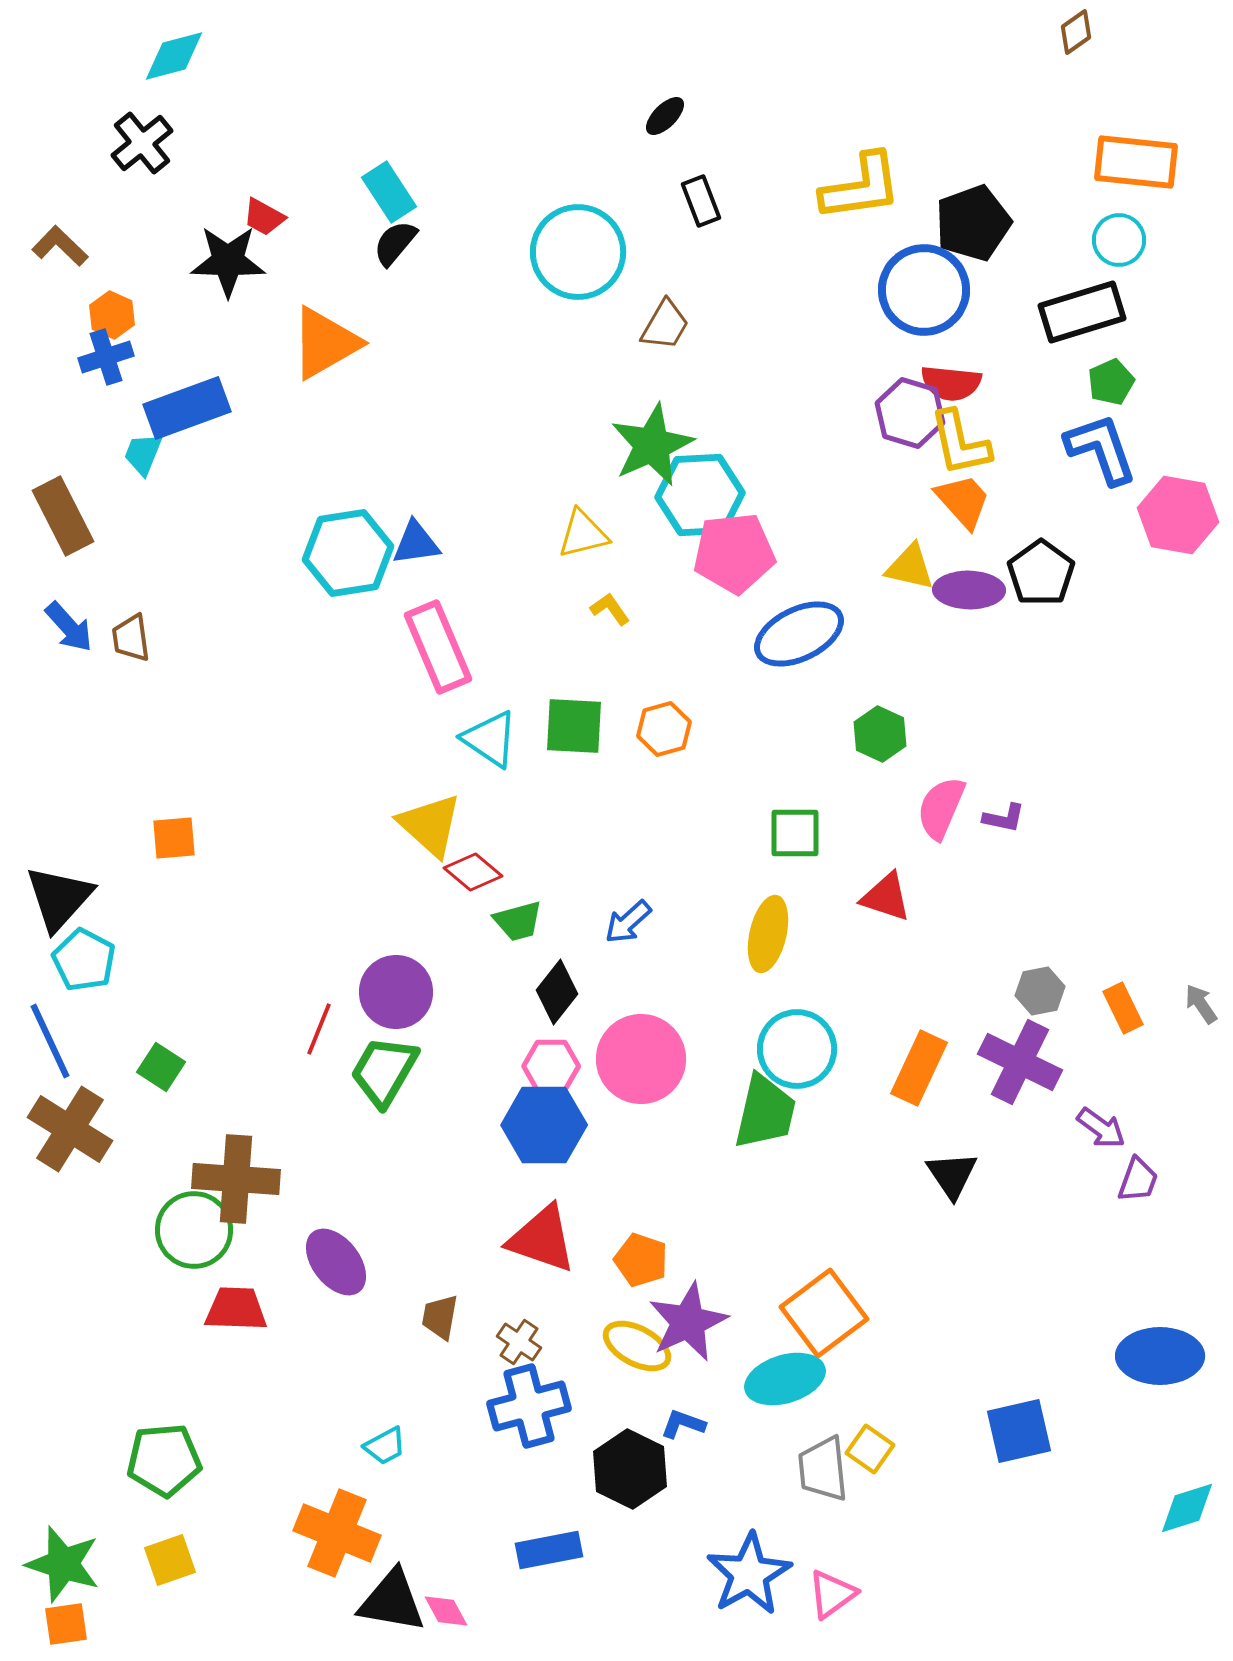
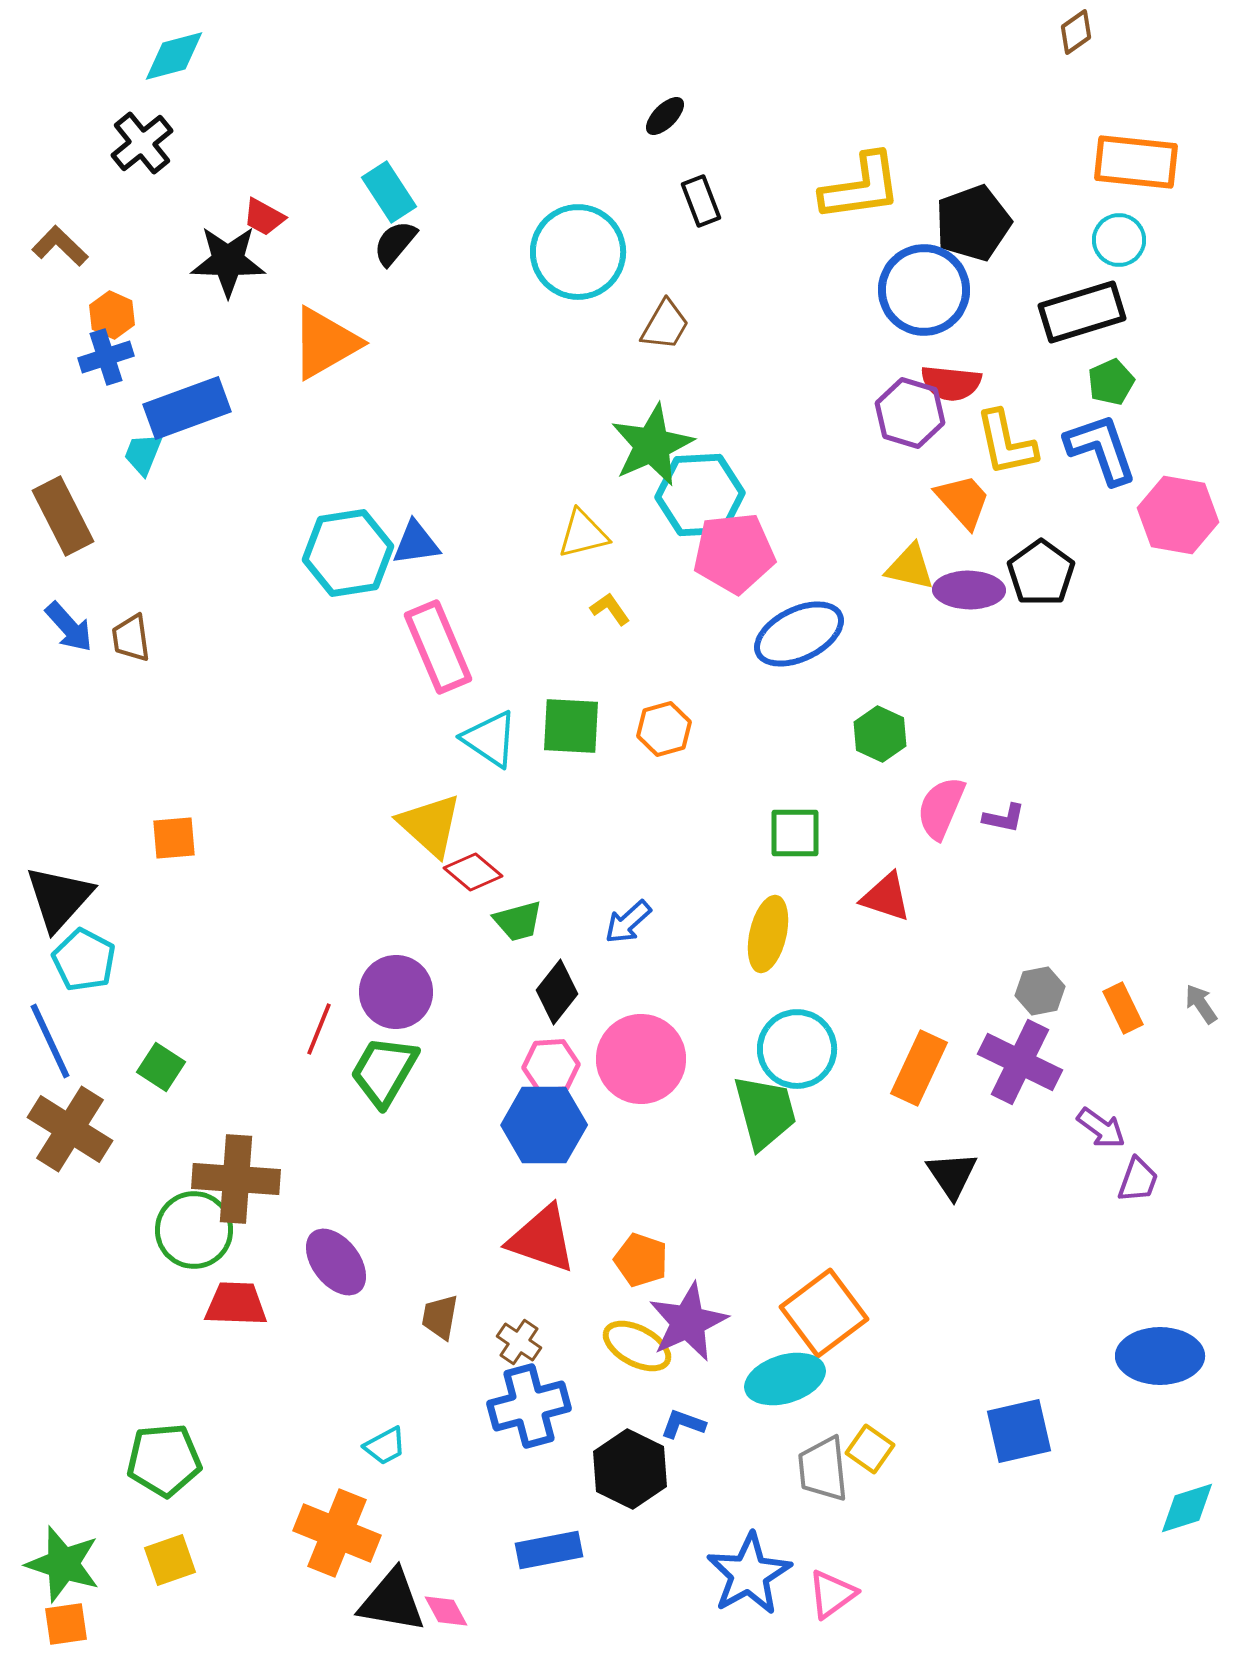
yellow L-shape at (960, 443): moved 46 px right
green square at (574, 726): moved 3 px left
pink hexagon at (551, 1066): rotated 4 degrees counterclockwise
green trapezoid at (765, 1112): rotated 28 degrees counterclockwise
red trapezoid at (236, 1309): moved 5 px up
